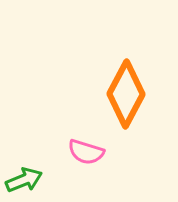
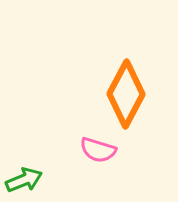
pink semicircle: moved 12 px right, 2 px up
